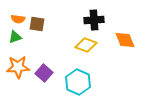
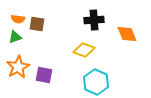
orange diamond: moved 2 px right, 6 px up
yellow diamond: moved 2 px left, 5 px down
orange star: rotated 25 degrees counterclockwise
purple square: moved 2 px down; rotated 30 degrees counterclockwise
cyan hexagon: moved 18 px right
